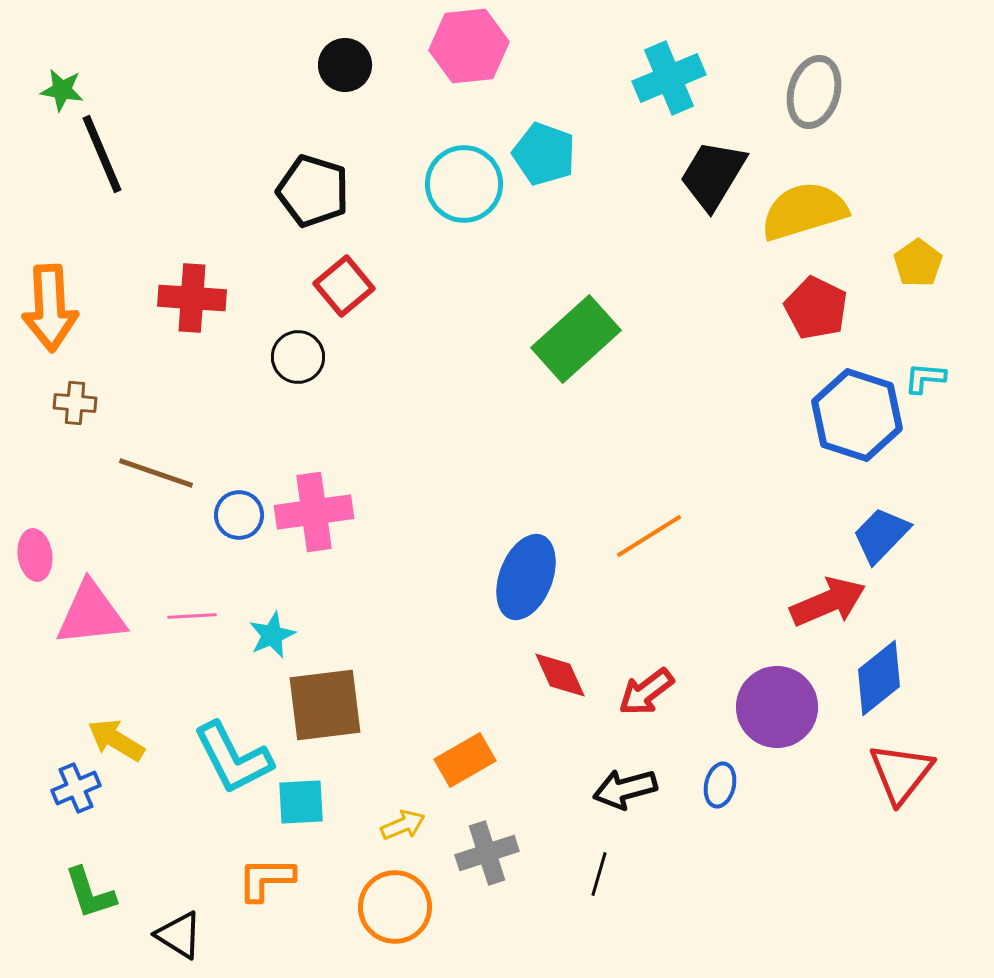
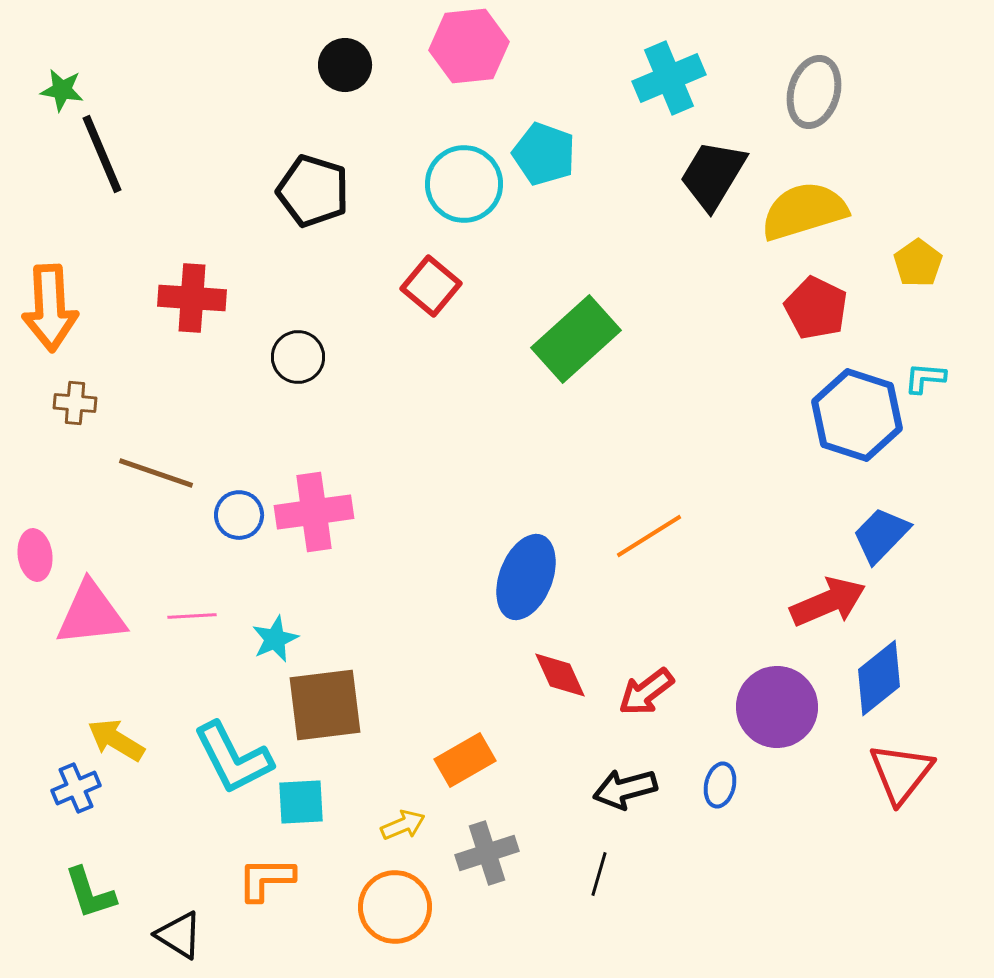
red square at (344, 286): moved 87 px right; rotated 10 degrees counterclockwise
cyan star at (272, 635): moved 3 px right, 4 px down
